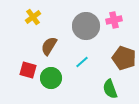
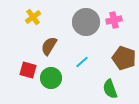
gray circle: moved 4 px up
